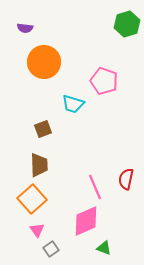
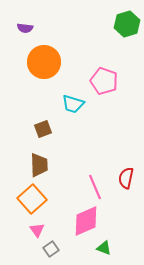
red semicircle: moved 1 px up
